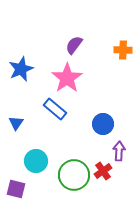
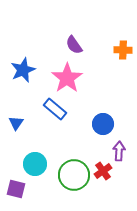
purple semicircle: rotated 72 degrees counterclockwise
blue star: moved 2 px right, 1 px down
cyan circle: moved 1 px left, 3 px down
